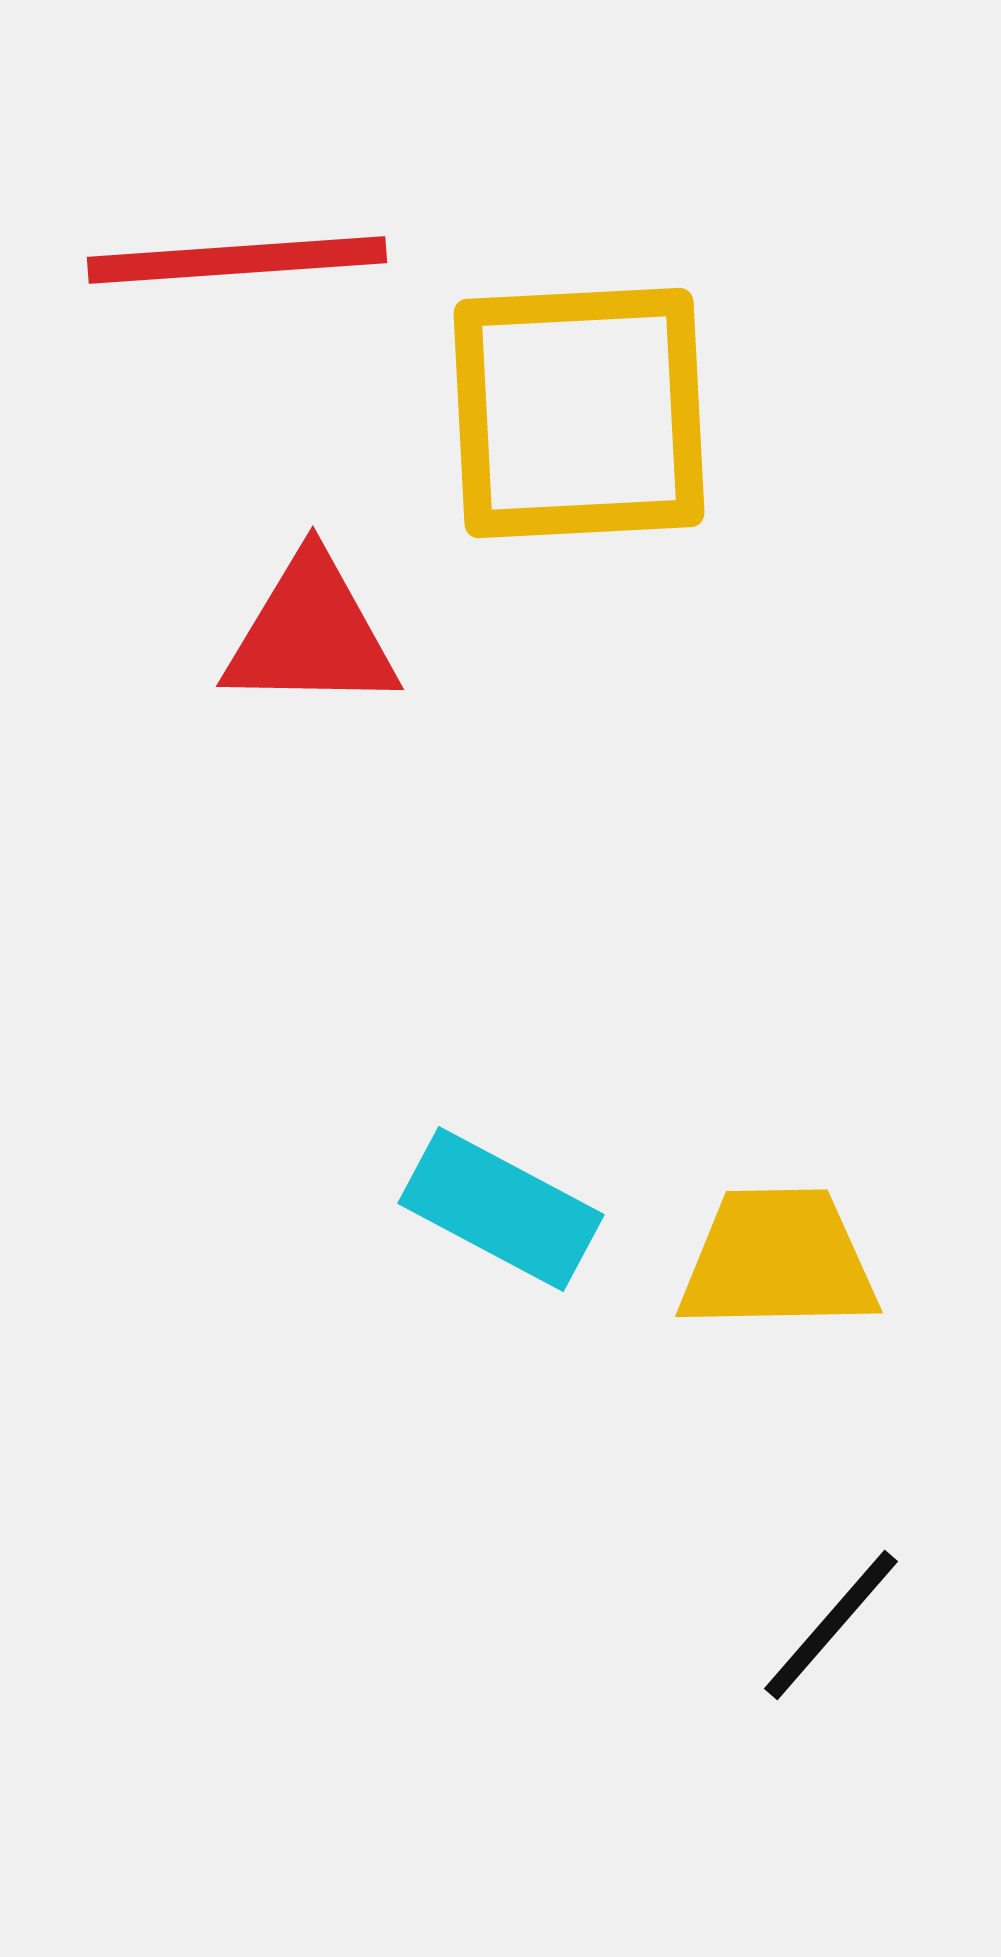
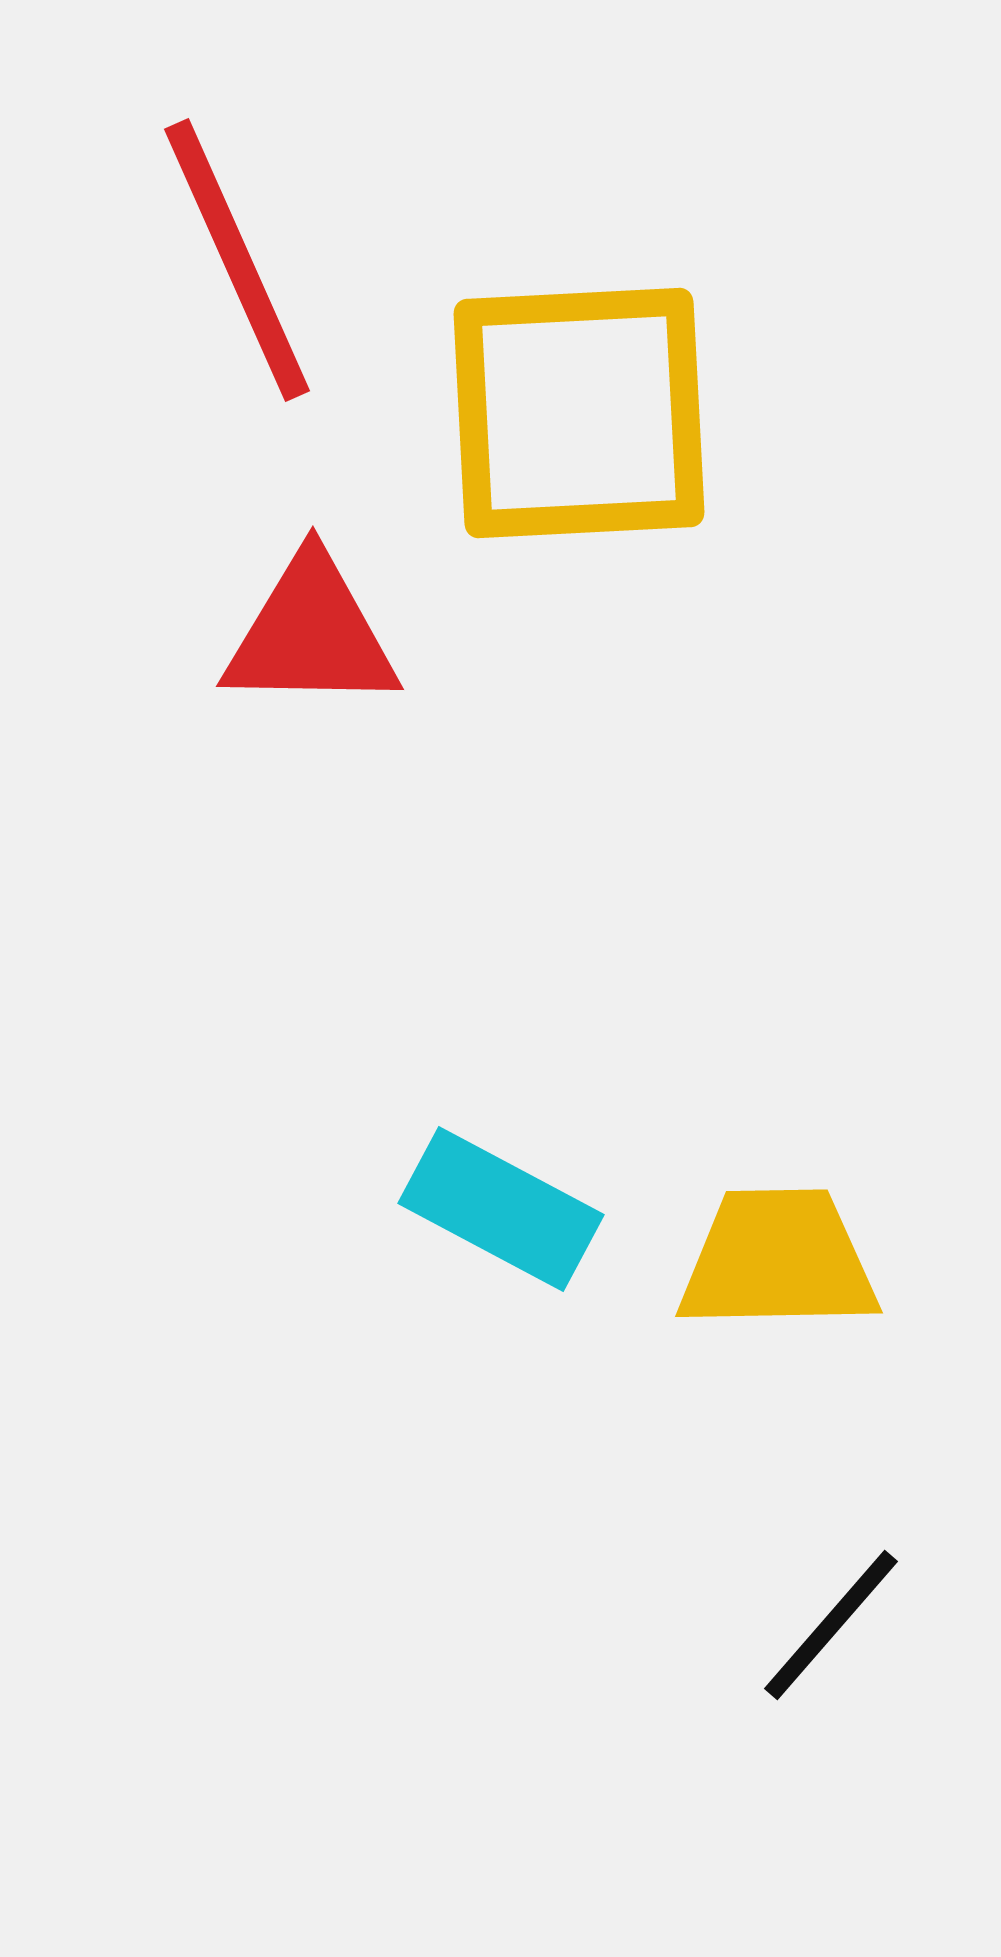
red line: rotated 70 degrees clockwise
